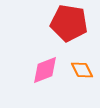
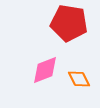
orange diamond: moved 3 px left, 9 px down
